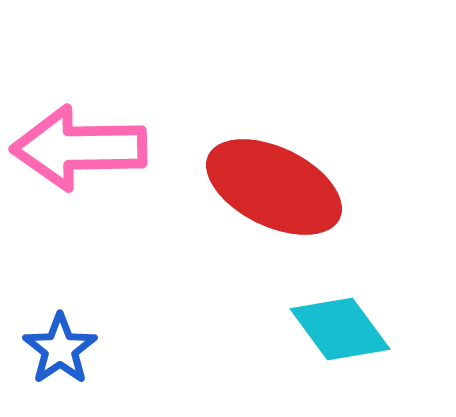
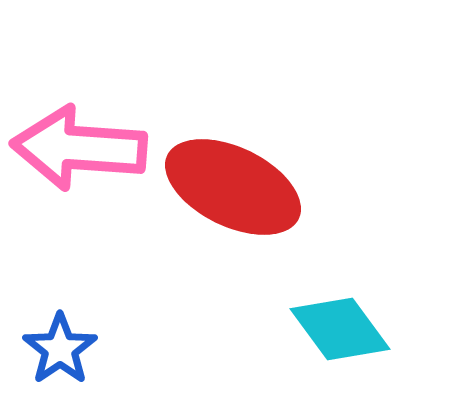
pink arrow: rotated 5 degrees clockwise
red ellipse: moved 41 px left
